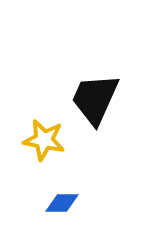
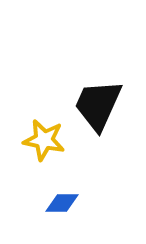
black trapezoid: moved 3 px right, 6 px down
